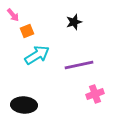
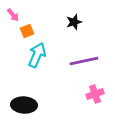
cyan arrow: rotated 35 degrees counterclockwise
purple line: moved 5 px right, 4 px up
